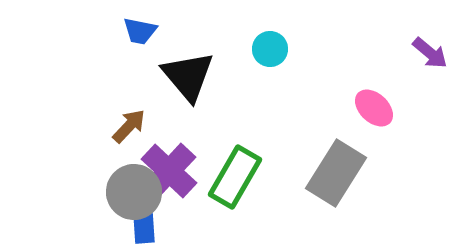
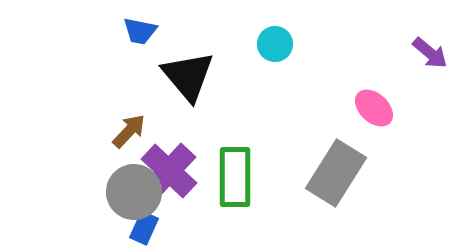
cyan circle: moved 5 px right, 5 px up
brown arrow: moved 5 px down
green rectangle: rotated 30 degrees counterclockwise
blue rectangle: rotated 28 degrees clockwise
